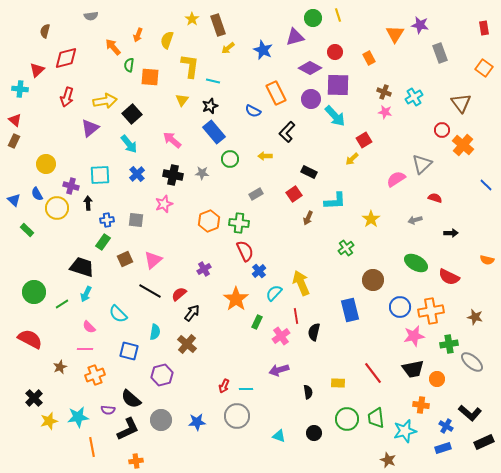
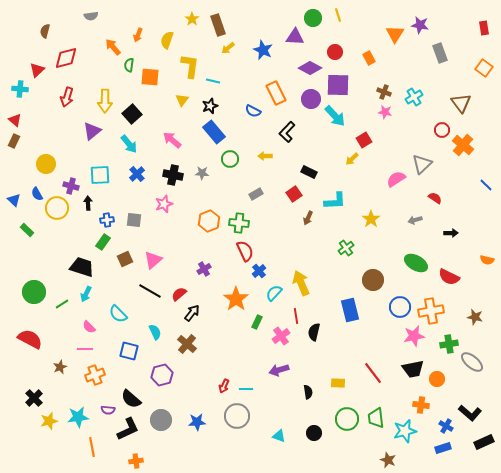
purple triangle at (295, 37): rotated 18 degrees clockwise
yellow arrow at (105, 101): rotated 100 degrees clockwise
purple triangle at (90, 128): moved 2 px right, 3 px down
red semicircle at (435, 198): rotated 16 degrees clockwise
gray square at (136, 220): moved 2 px left
cyan semicircle at (155, 332): rotated 35 degrees counterclockwise
